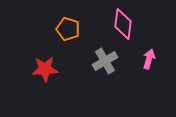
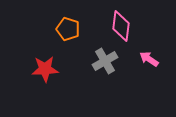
pink diamond: moved 2 px left, 2 px down
pink arrow: rotated 72 degrees counterclockwise
